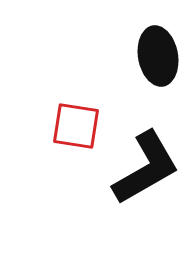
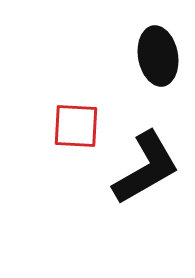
red square: rotated 6 degrees counterclockwise
